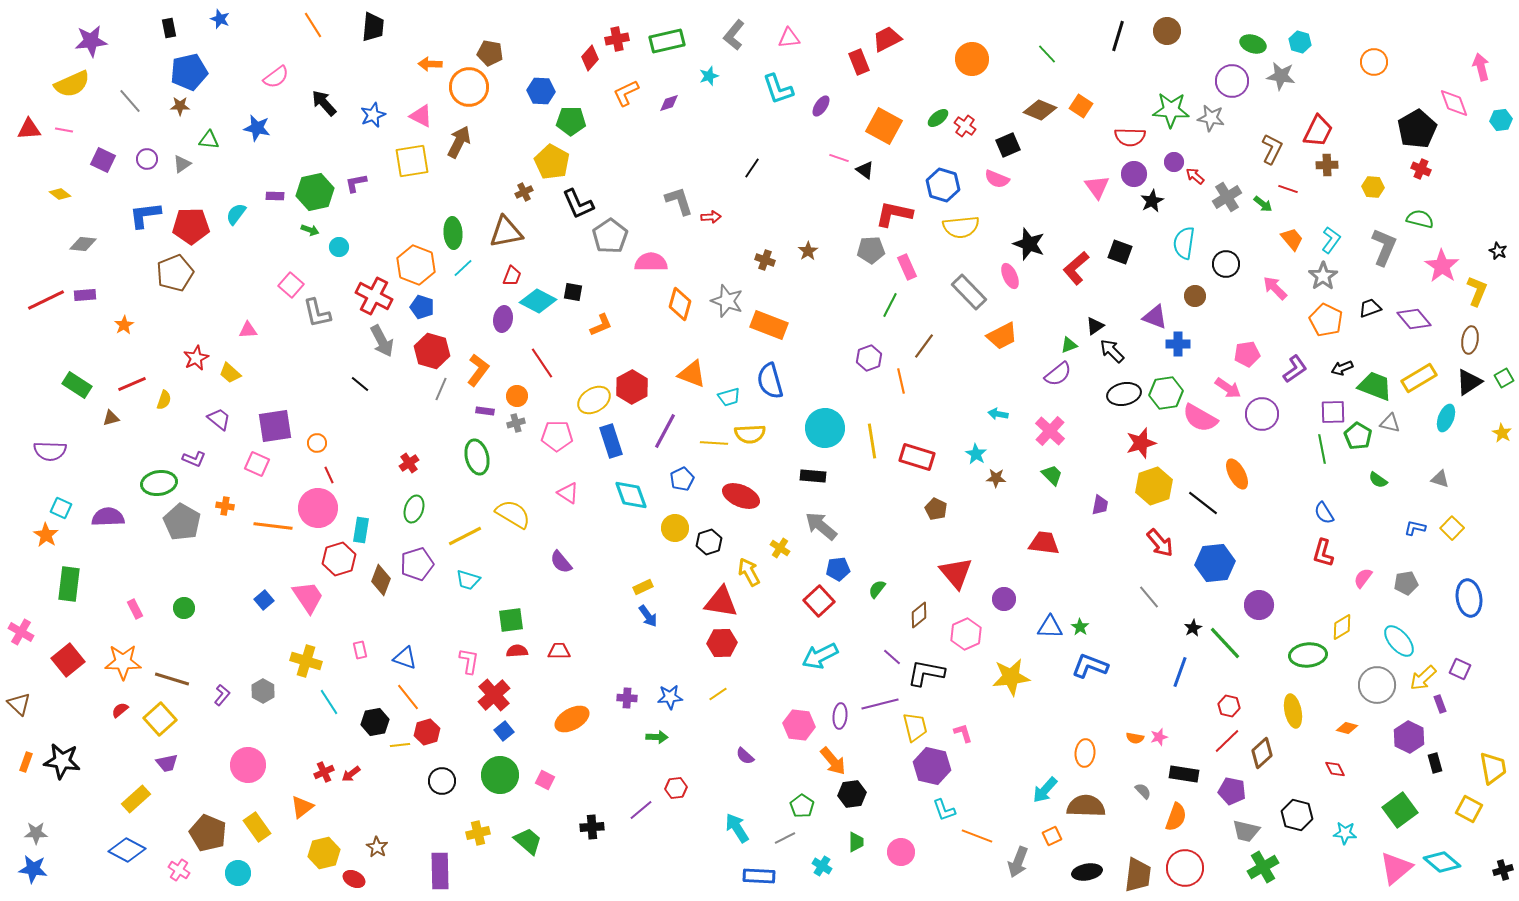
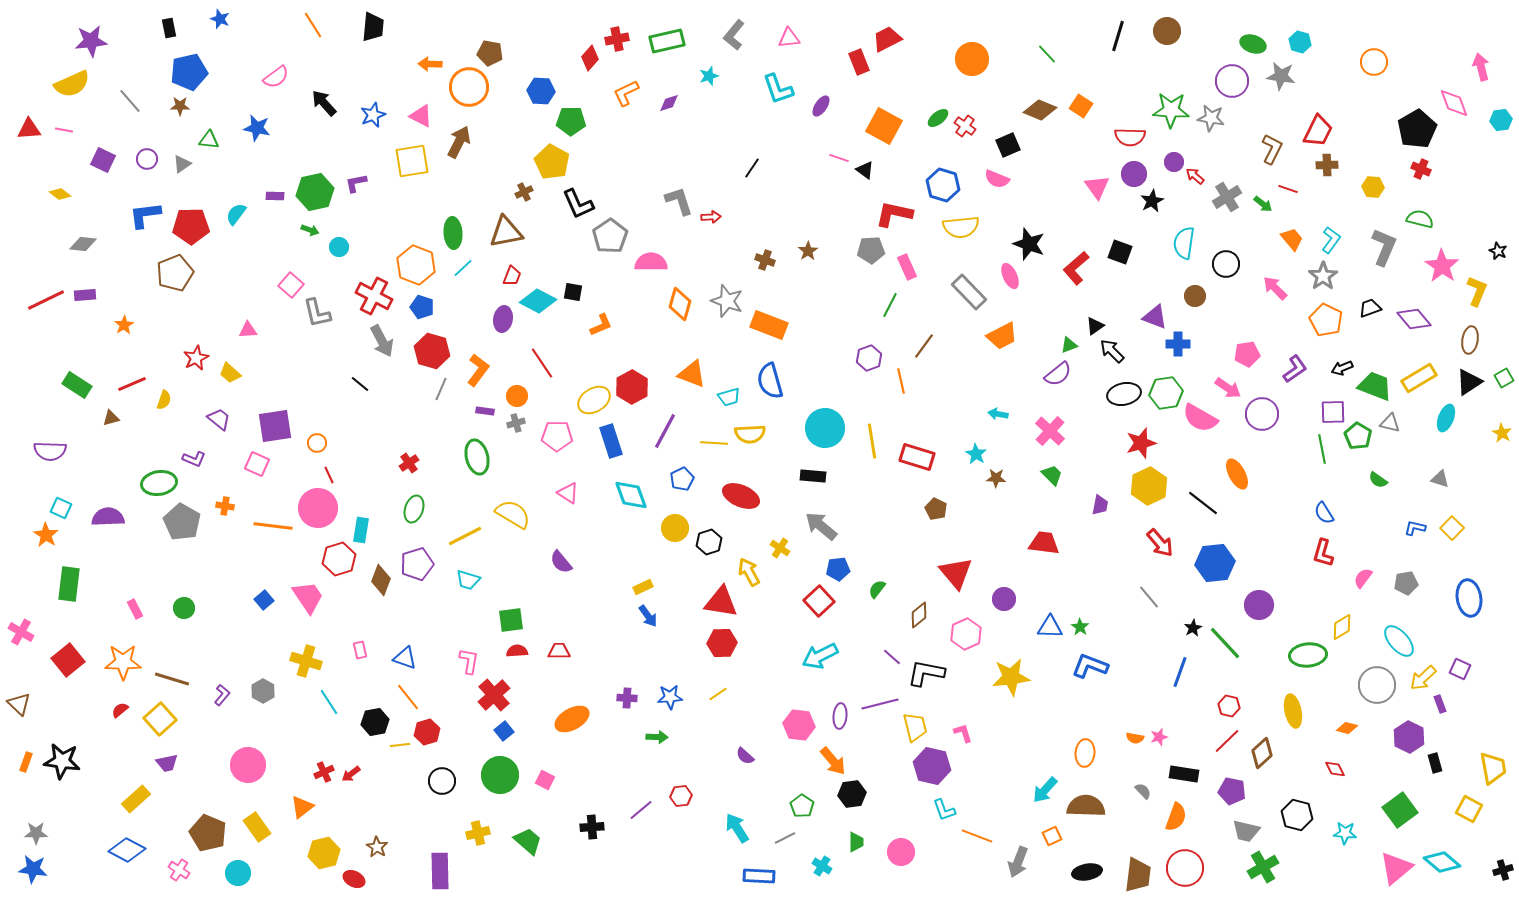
yellow hexagon at (1154, 486): moved 5 px left; rotated 6 degrees counterclockwise
red hexagon at (676, 788): moved 5 px right, 8 px down
